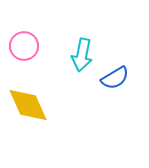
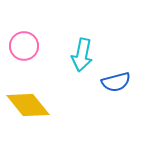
blue semicircle: moved 1 px right, 4 px down; rotated 16 degrees clockwise
yellow diamond: rotated 15 degrees counterclockwise
